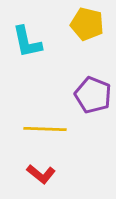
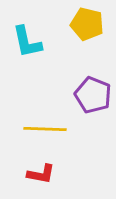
red L-shape: rotated 28 degrees counterclockwise
